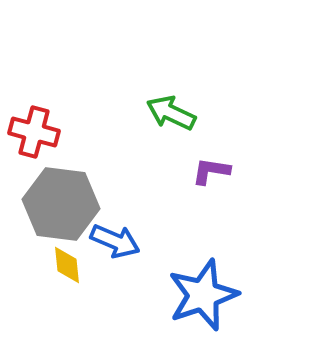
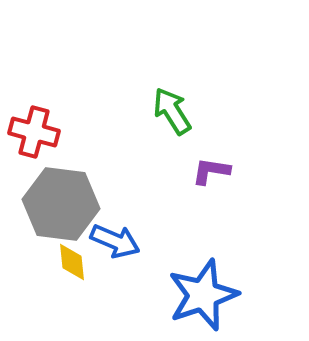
green arrow: moved 1 px right, 2 px up; rotated 33 degrees clockwise
yellow diamond: moved 5 px right, 3 px up
